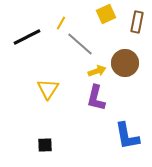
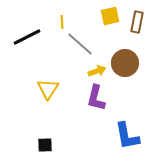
yellow square: moved 4 px right, 2 px down; rotated 12 degrees clockwise
yellow line: moved 1 px right, 1 px up; rotated 32 degrees counterclockwise
